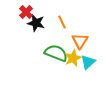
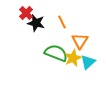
red cross: moved 1 px down
